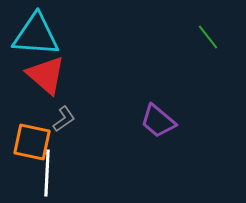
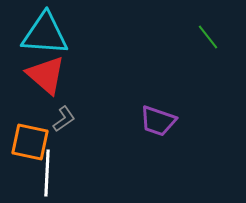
cyan triangle: moved 9 px right, 1 px up
purple trapezoid: rotated 21 degrees counterclockwise
orange square: moved 2 px left
